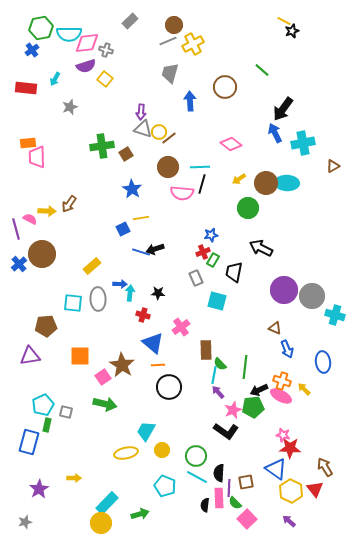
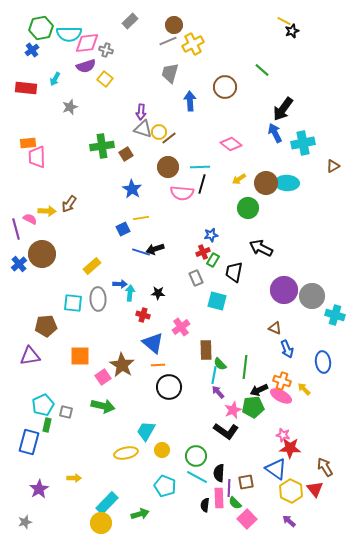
green arrow at (105, 404): moved 2 px left, 2 px down
